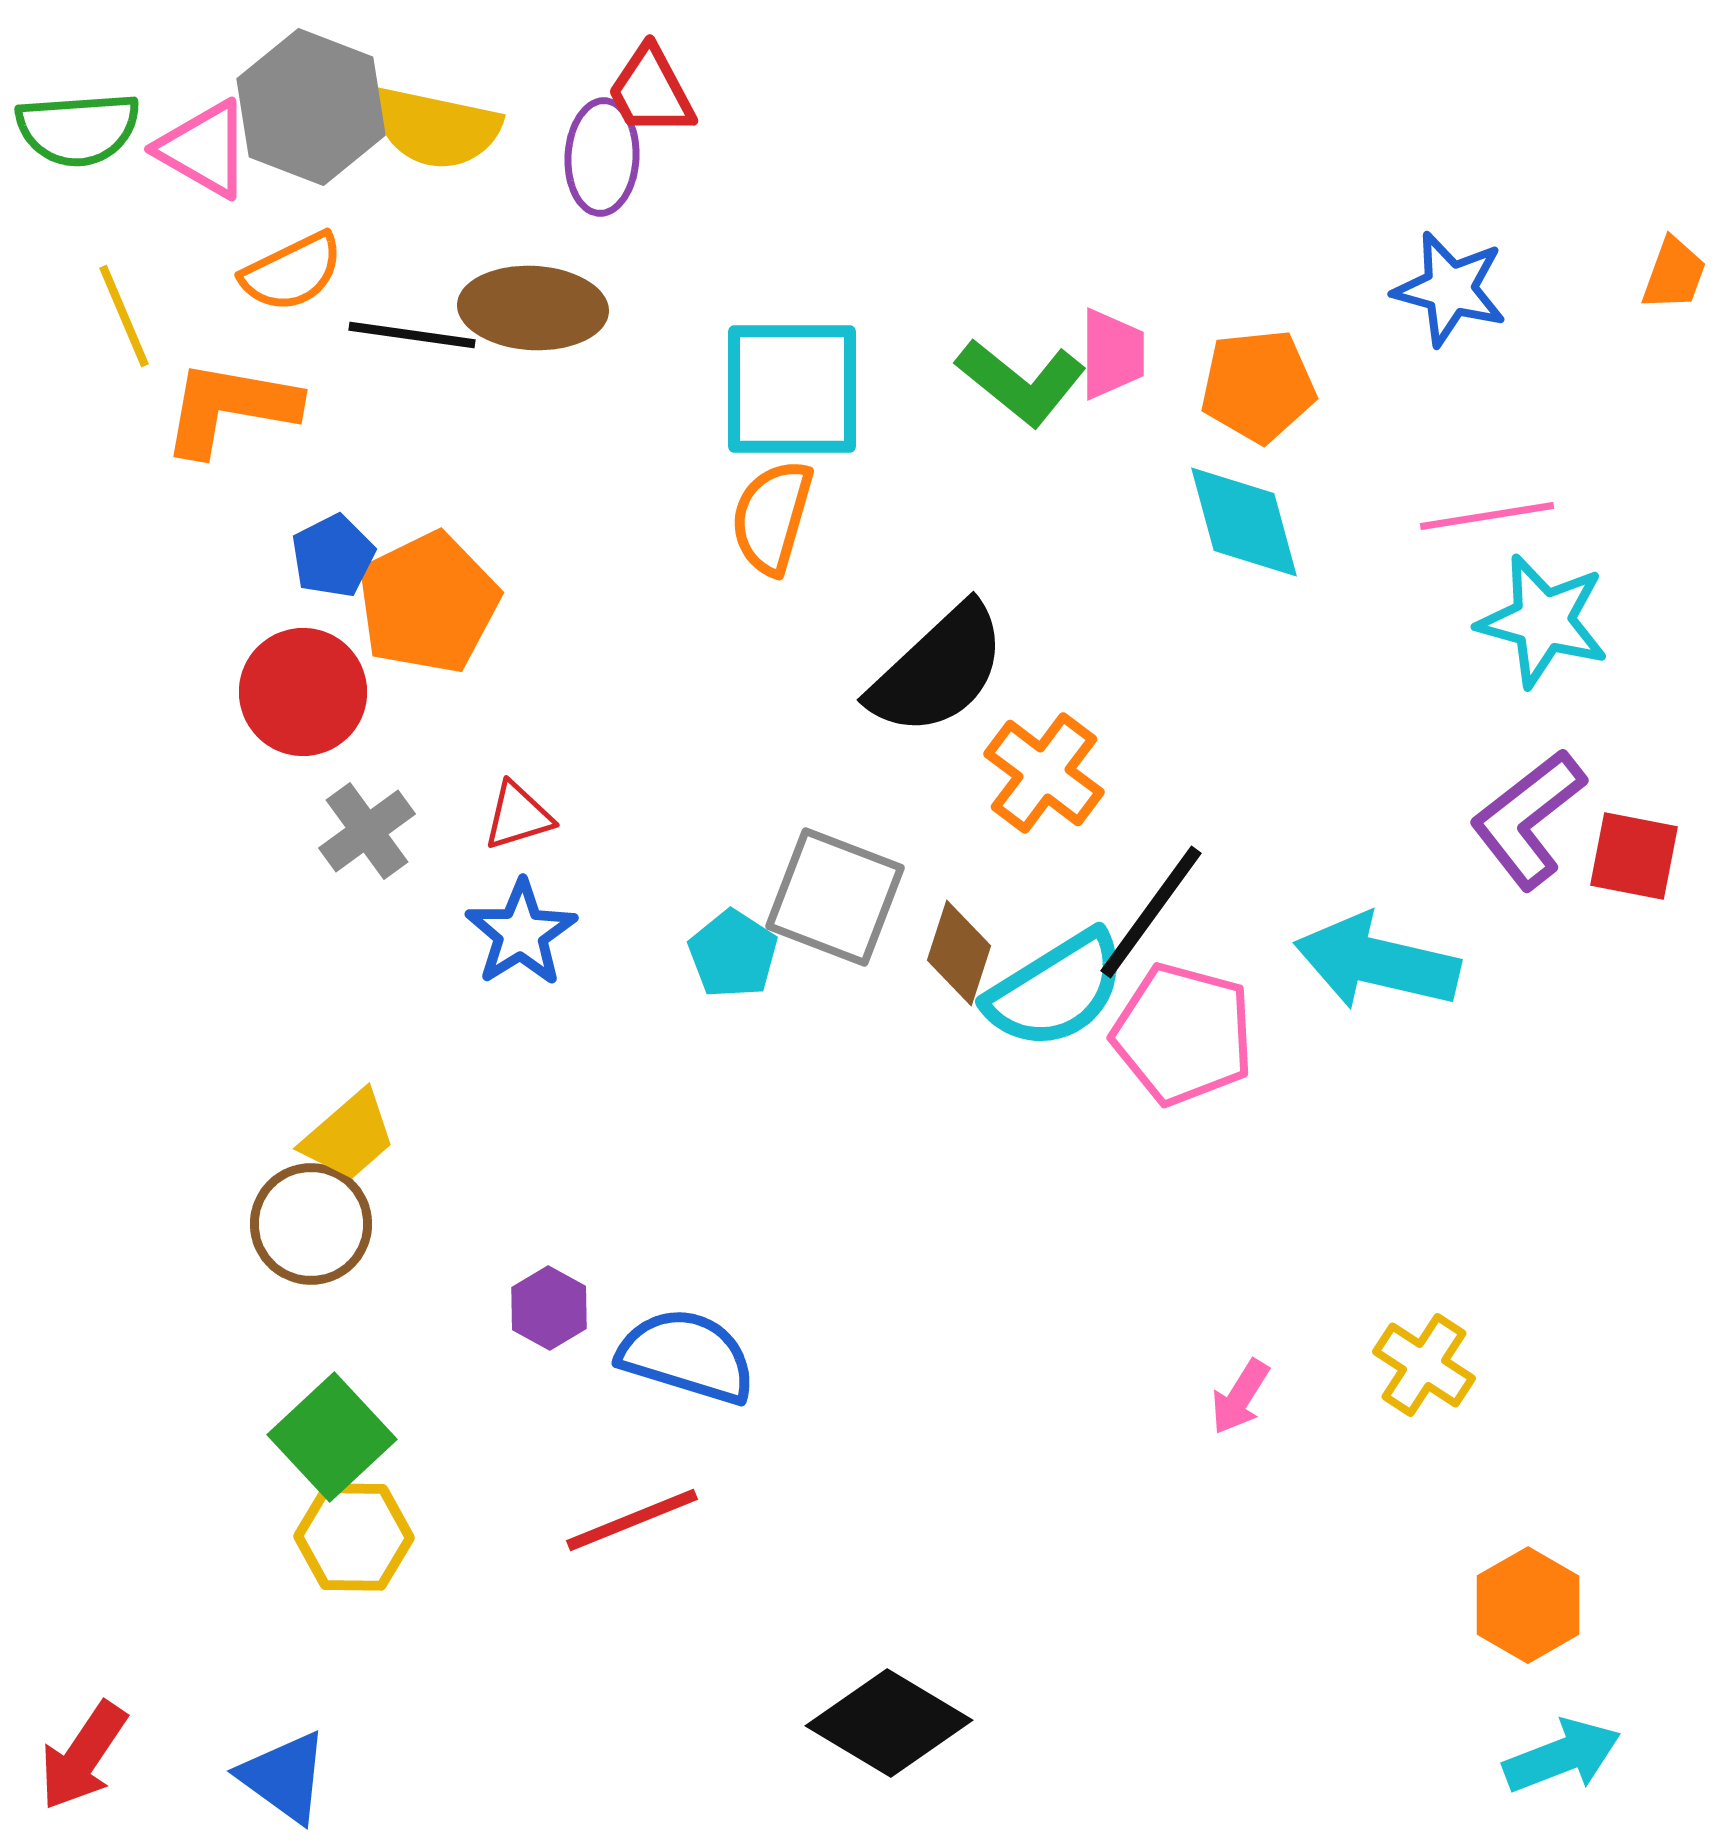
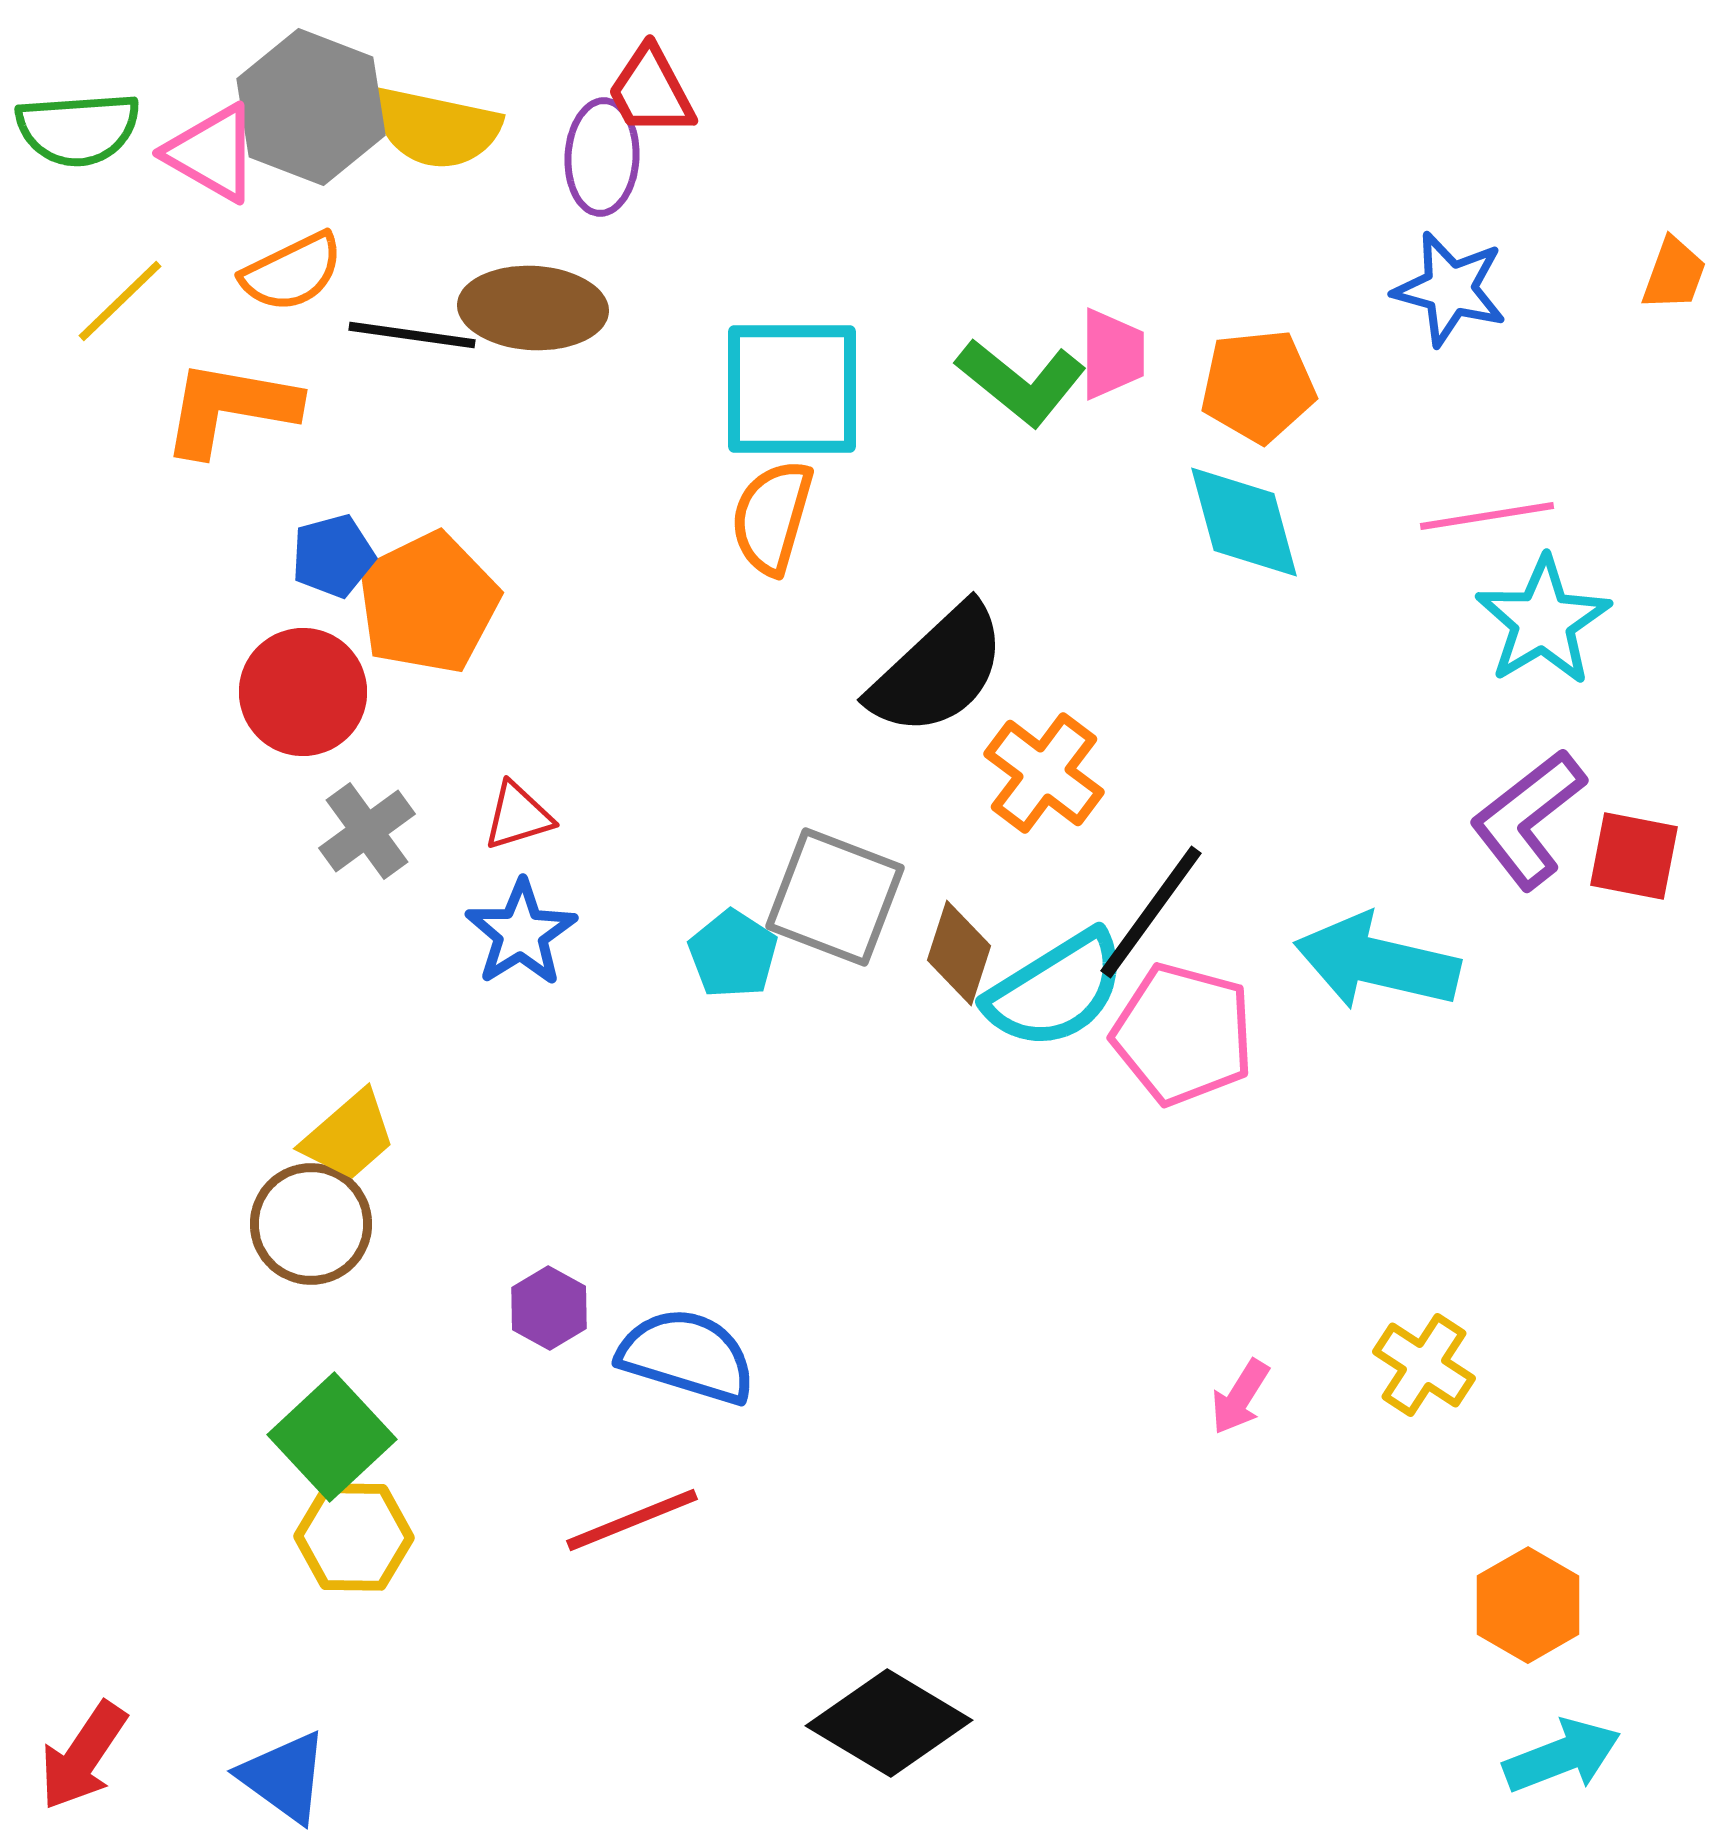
pink triangle at (204, 149): moved 8 px right, 4 px down
yellow line at (124, 316): moved 4 px left, 15 px up; rotated 69 degrees clockwise
blue pentagon at (333, 556): rotated 12 degrees clockwise
cyan star at (1543, 621): rotated 26 degrees clockwise
